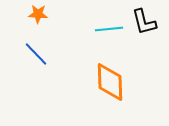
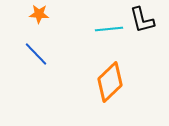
orange star: moved 1 px right
black L-shape: moved 2 px left, 2 px up
orange diamond: rotated 48 degrees clockwise
